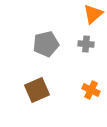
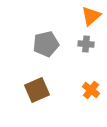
orange triangle: moved 2 px left, 2 px down
orange cross: rotated 12 degrees clockwise
